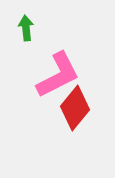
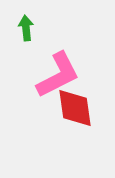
red diamond: rotated 48 degrees counterclockwise
